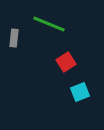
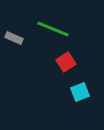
green line: moved 4 px right, 5 px down
gray rectangle: rotated 72 degrees counterclockwise
